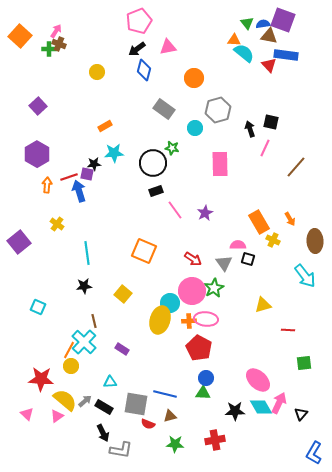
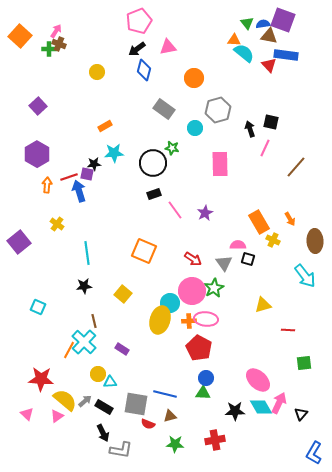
black rectangle at (156, 191): moved 2 px left, 3 px down
yellow circle at (71, 366): moved 27 px right, 8 px down
